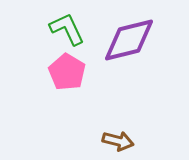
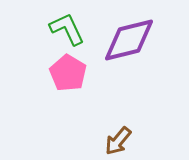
pink pentagon: moved 1 px right, 1 px down
brown arrow: rotated 116 degrees clockwise
